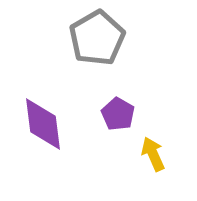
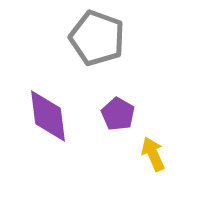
gray pentagon: rotated 22 degrees counterclockwise
purple diamond: moved 5 px right, 8 px up
